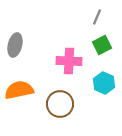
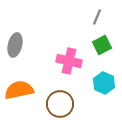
pink cross: rotated 10 degrees clockwise
